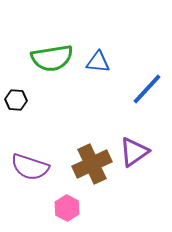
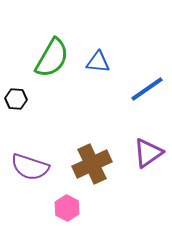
green semicircle: rotated 51 degrees counterclockwise
blue line: rotated 12 degrees clockwise
black hexagon: moved 1 px up
purple triangle: moved 14 px right, 1 px down
